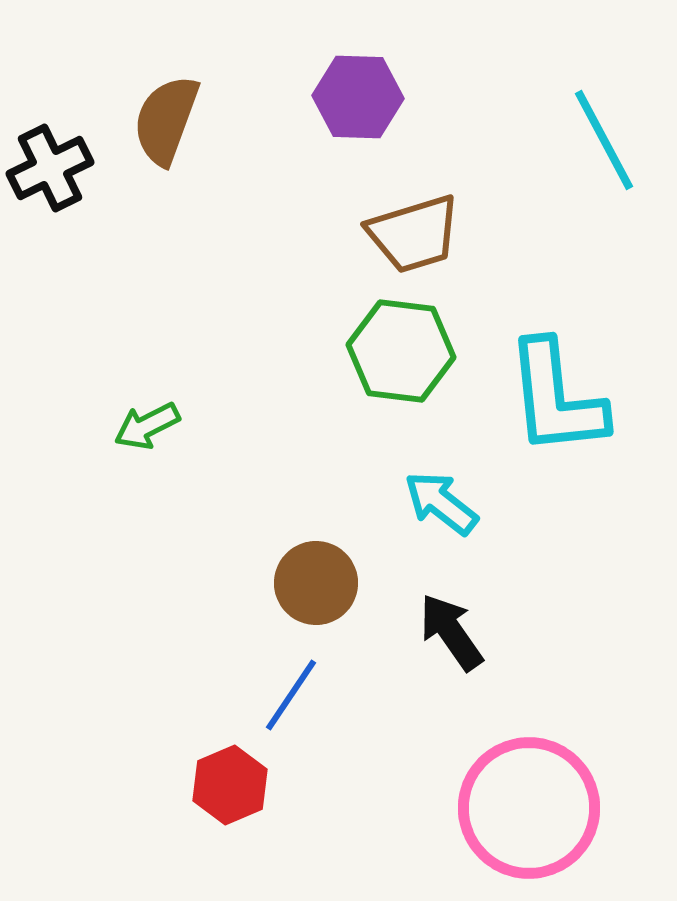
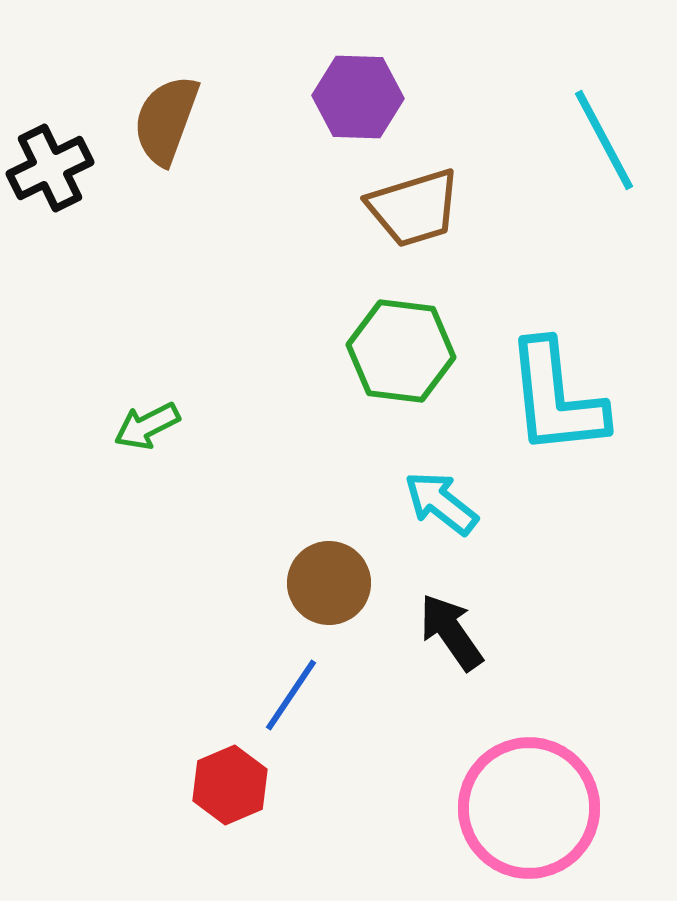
brown trapezoid: moved 26 px up
brown circle: moved 13 px right
